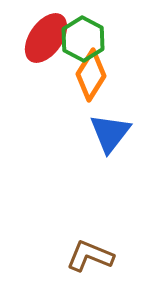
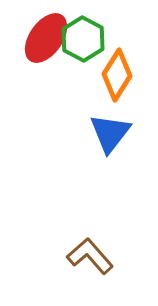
orange diamond: moved 26 px right
brown L-shape: rotated 27 degrees clockwise
